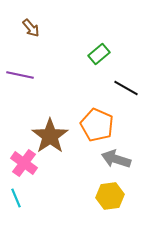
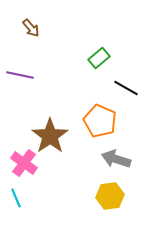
green rectangle: moved 4 px down
orange pentagon: moved 3 px right, 4 px up
